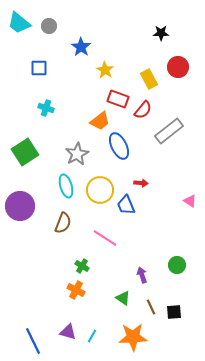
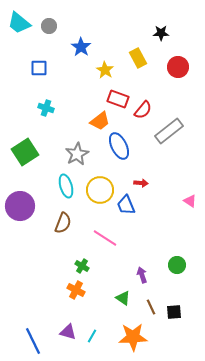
yellow rectangle: moved 11 px left, 21 px up
